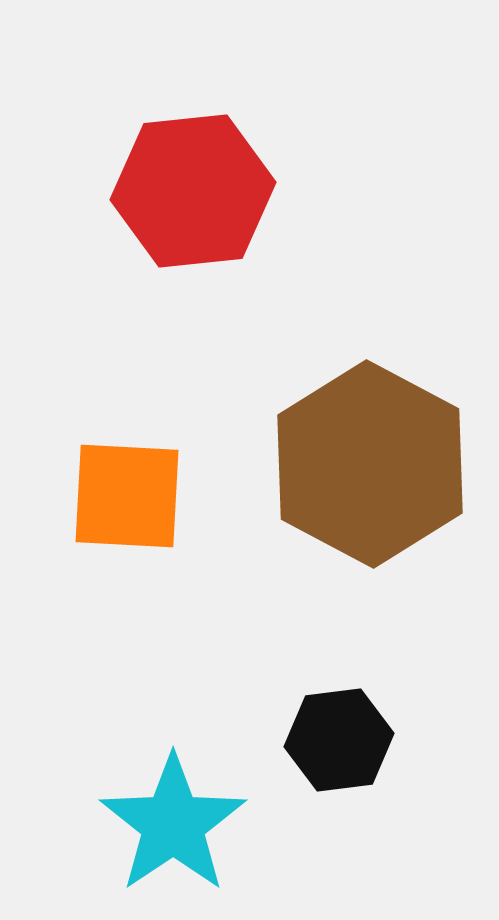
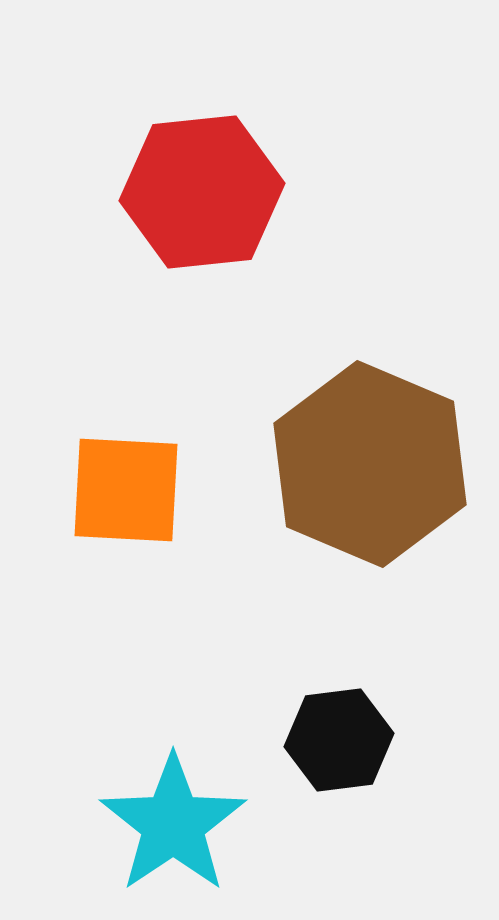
red hexagon: moved 9 px right, 1 px down
brown hexagon: rotated 5 degrees counterclockwise
orange square: moved 1 px left, 6 px up
